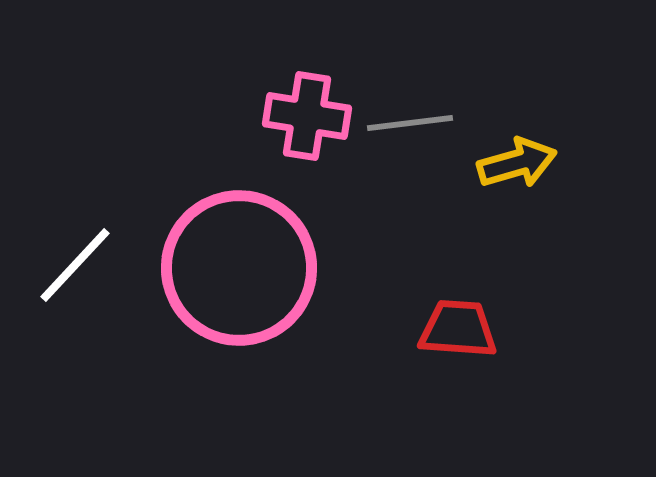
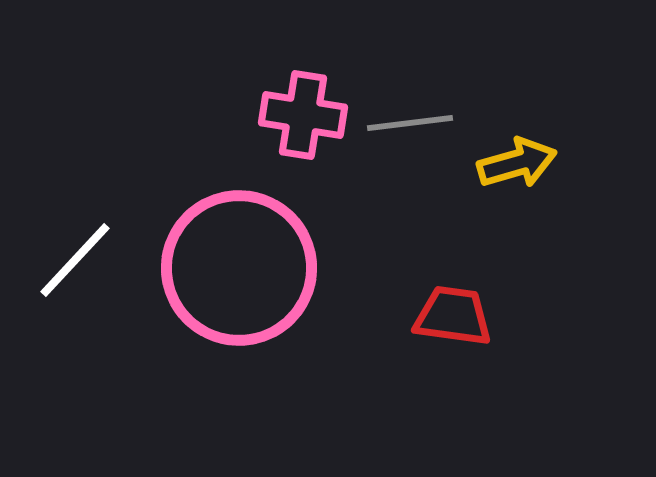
pink cross: moved 4 px left, 1 px up
white line: moved 5 px up
red trapezoid: moved 5 px left, 13 px up; rotated 4 degrees clockwise
